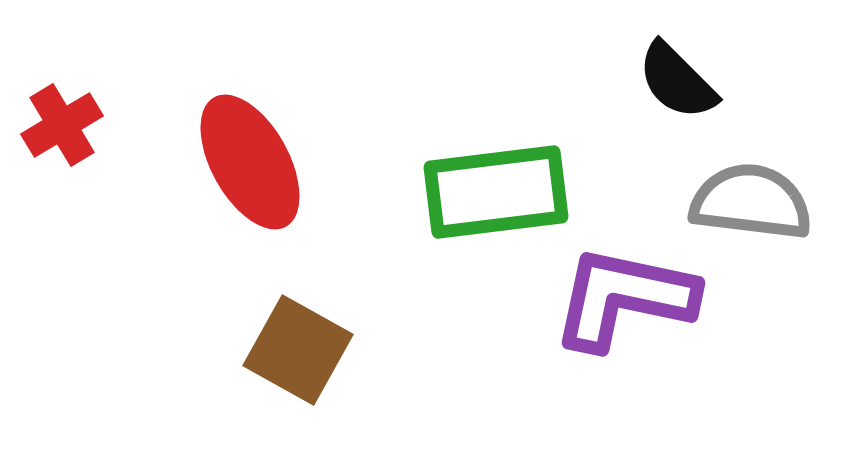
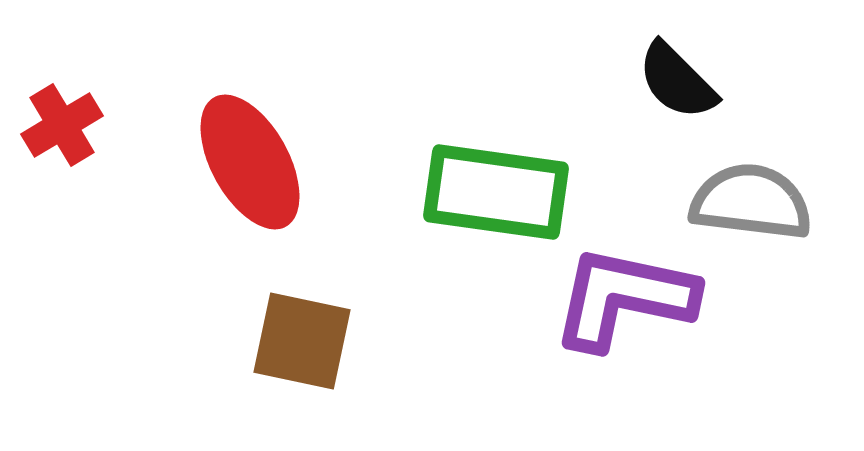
green rectangle: rotated 15 degrees clockwise
brown square: moved 4 px right, 9 px up; rotated 17 degrees counterclockwise
